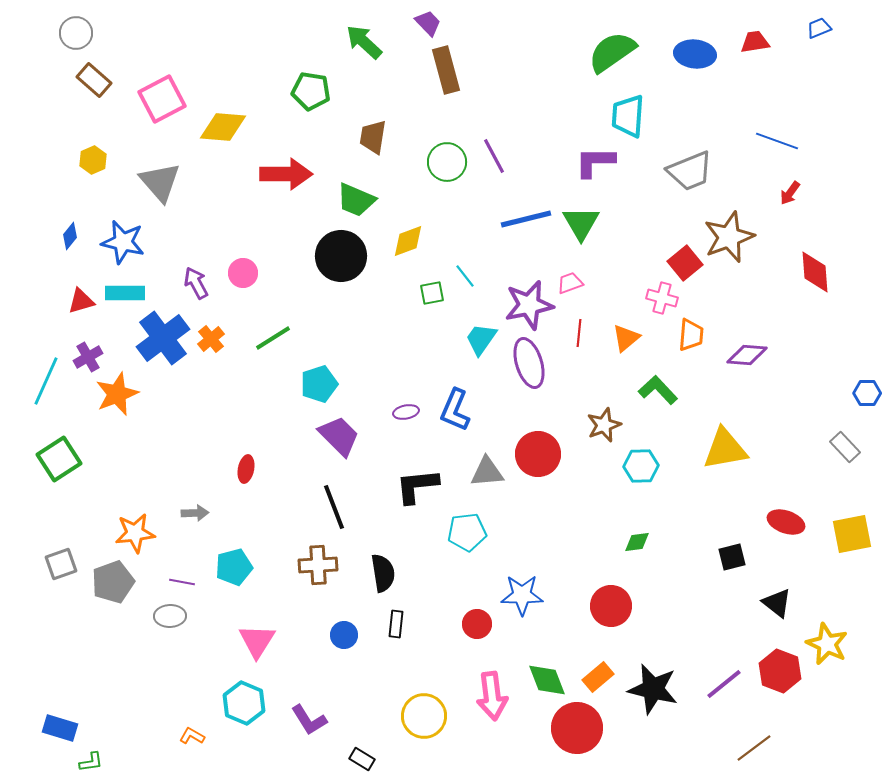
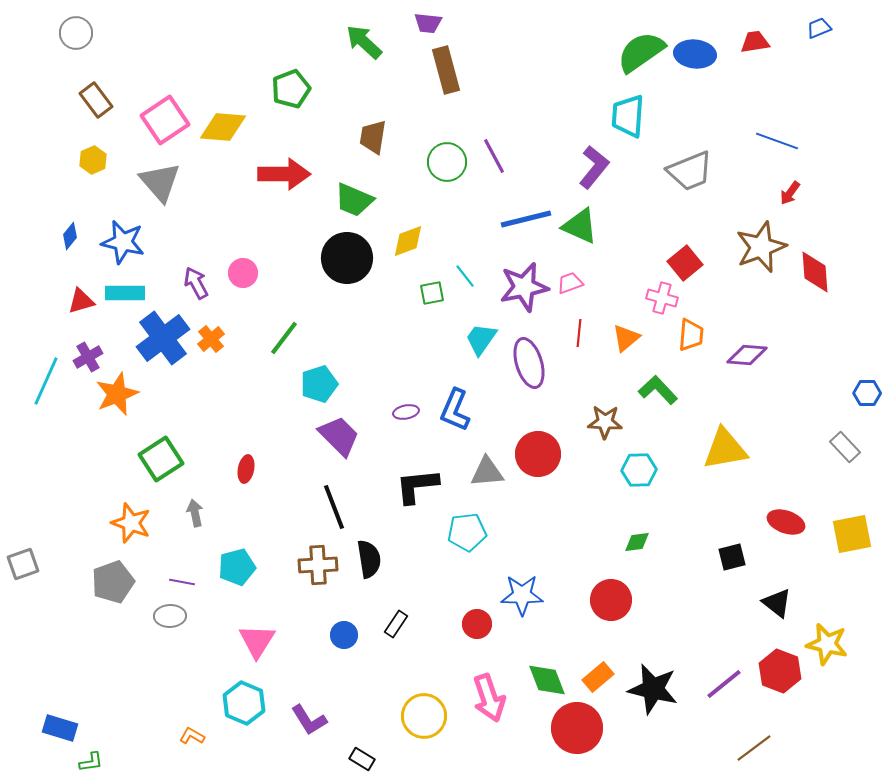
purple trapezoid at (428, 23): rotated 140 degrees clockwise
green semicircle at (612, 52): moved 29 px right
brown rectangle at (94, 80): moved 2 px right, 20 px down; rotated 12 degrees clockwise
green pentagon at (311, 91): moved 20 px left, 2 px up; rotated 30 degrees counterclockwise
pink square at (162, 99): moved 3 px right, 21 px down; rotated 6 degrees counterclockwise
purple L-shape at (595, 162): moved 1 px left, 5 px down; rotated 129 degrees clockwise
red arrow at (286, 174): moved 2 px left
green trapezoid at (356, 200): moved 2 px left
green triangle at (581, 223): moved 1 px left, 3 px down; rotated 36 degrees counterclockwise
brown star at (729, 237): moved 32 px right, 10 px down
black circle at (341, 256): moved 6 px right, 2 px down
purple star at (529, 305): moved 5 px left, 18 px up
green line at (273, 338): moved 11 px right; rotated 21 degrees counterclockwise
brown star at (604, 425): moved 1 px right, 3 px up; rotated 24 degrees clockwise
green square at (59, 459): moved 102 px right
cyan hexagon at (641, 466): moved 2 px left, 4 px down
gray arrow at (195, 513): rotated 100 degrees counterclockwise
orange star at (135, 533): moved 4 px left, 10 px up; rotated 27 degrees clockwise
gray square at (61, 564): moved 38 px left
cyan pentagon at (234, 567): moved 3 px right
black semicircle at (383, 573): moved 14 px left, 14 px up
red circle at (611, 606): moved 6 px up
black rectangle at (396, 624): rotated 28 degrees clockwise
yellow star at (827, 644): rotated 12 degrees counterclockwise
pink arrow at (492, 696): moved 3 px left, 2 px down; rotated 12 degrees counterclockwise
